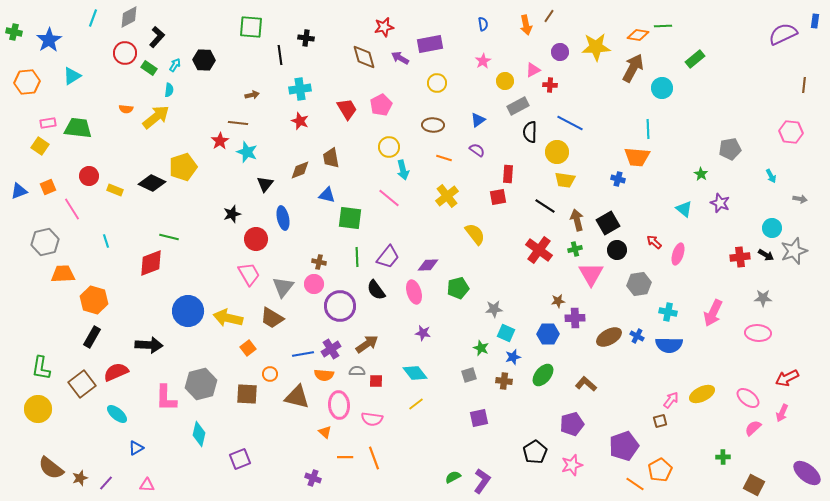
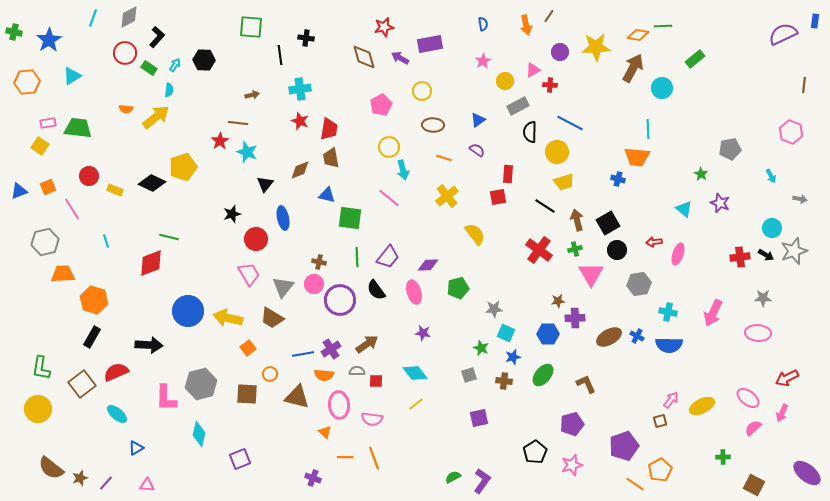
yellow circle at (437, 83): moved 15 px left, 8 px down
red trapezoid at (347, 109): moved 18 px left, 20 px down; rotated 40 degrees clockwise
pink hexagon at (791, 132): rotated 15 degrees clockwise
yellow trapezoid at (565, 180): moved 1 px left, 2 px down; rotated 25 degrees counterclockwise
red arrow at (654, 242): rotated 49 degrees counterclockwise
purple circle at (340, 306): moved 6 px up
brown L-shape at (586, 384): rotated 25 degrees clockwise
yellow ellipse at (702, 394): moved 12 px down
